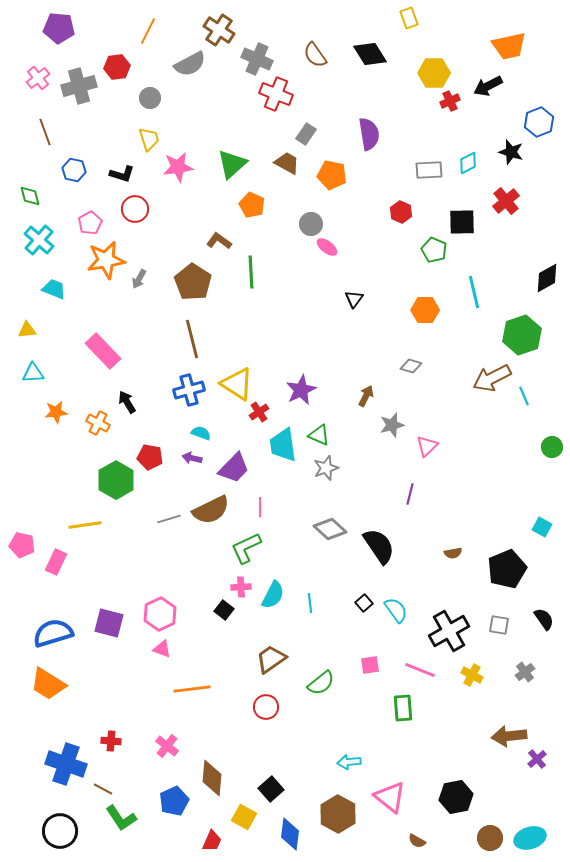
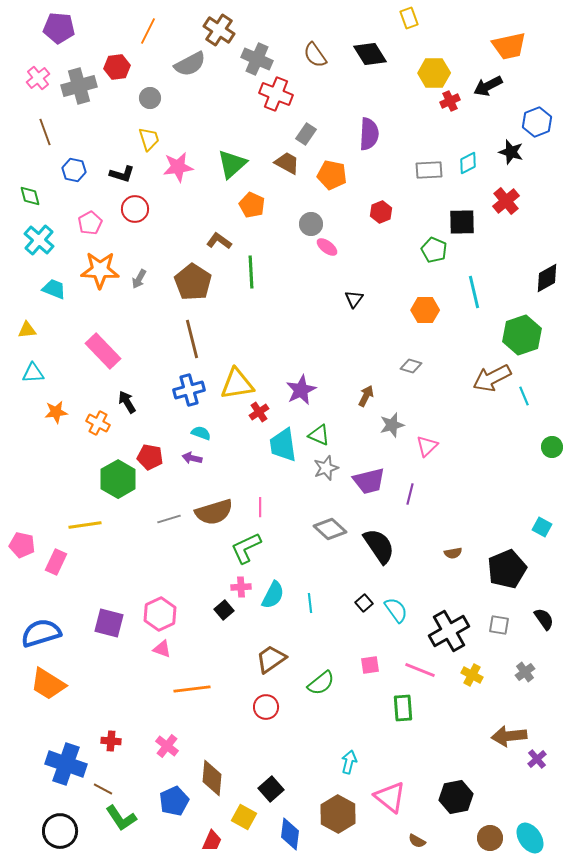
blue hexagon at (539, 122): moved 2 px left
purple semicircle at (369, 134): rotated 12 degrees clockwise
red hexagon at (401, 212): moved 20 px left; rotated 15 degrees clockwise
orange star at (106, 260): moved 6 px left, 10 px down; rotated 12 degrees clockwise
yellow triangle at (237, 384): rotated 42 degrees counterclockwise
purple trapezoid at (234, 468): moved 135 px right, 13 px down; rotated 32 degrees clockwise
green hexagon at (116, 480): moved 2 px right, 1 px up
brown semicircle at (211, 510): moved 3 px right, 2 px down; rotated 9 degrees clockwise
black square at (224, 610): rotated 12 degrees clockwise
blue semicircle at (53, 633): moved 12 px left
cyan arrow at (349, 762): rotated 110 degrees clockwise
cyan ellipse at (530, 838): rotated 72 degrees clockwise
